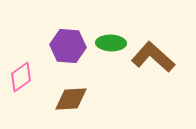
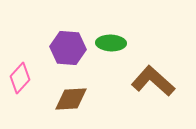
purple hexagon: moved 2 px down
brown L-shape: moved 24 px down
pink diamond: moved 1 px left, 1 px down; rotated 12 degrees counterclockwise
